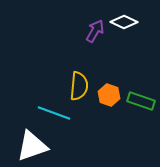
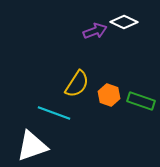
purple arrow: rotated 40 degrees clockwise
yellow semicircle: moved 2 px left, 2 px up; rotated 28 degrees clockwise
